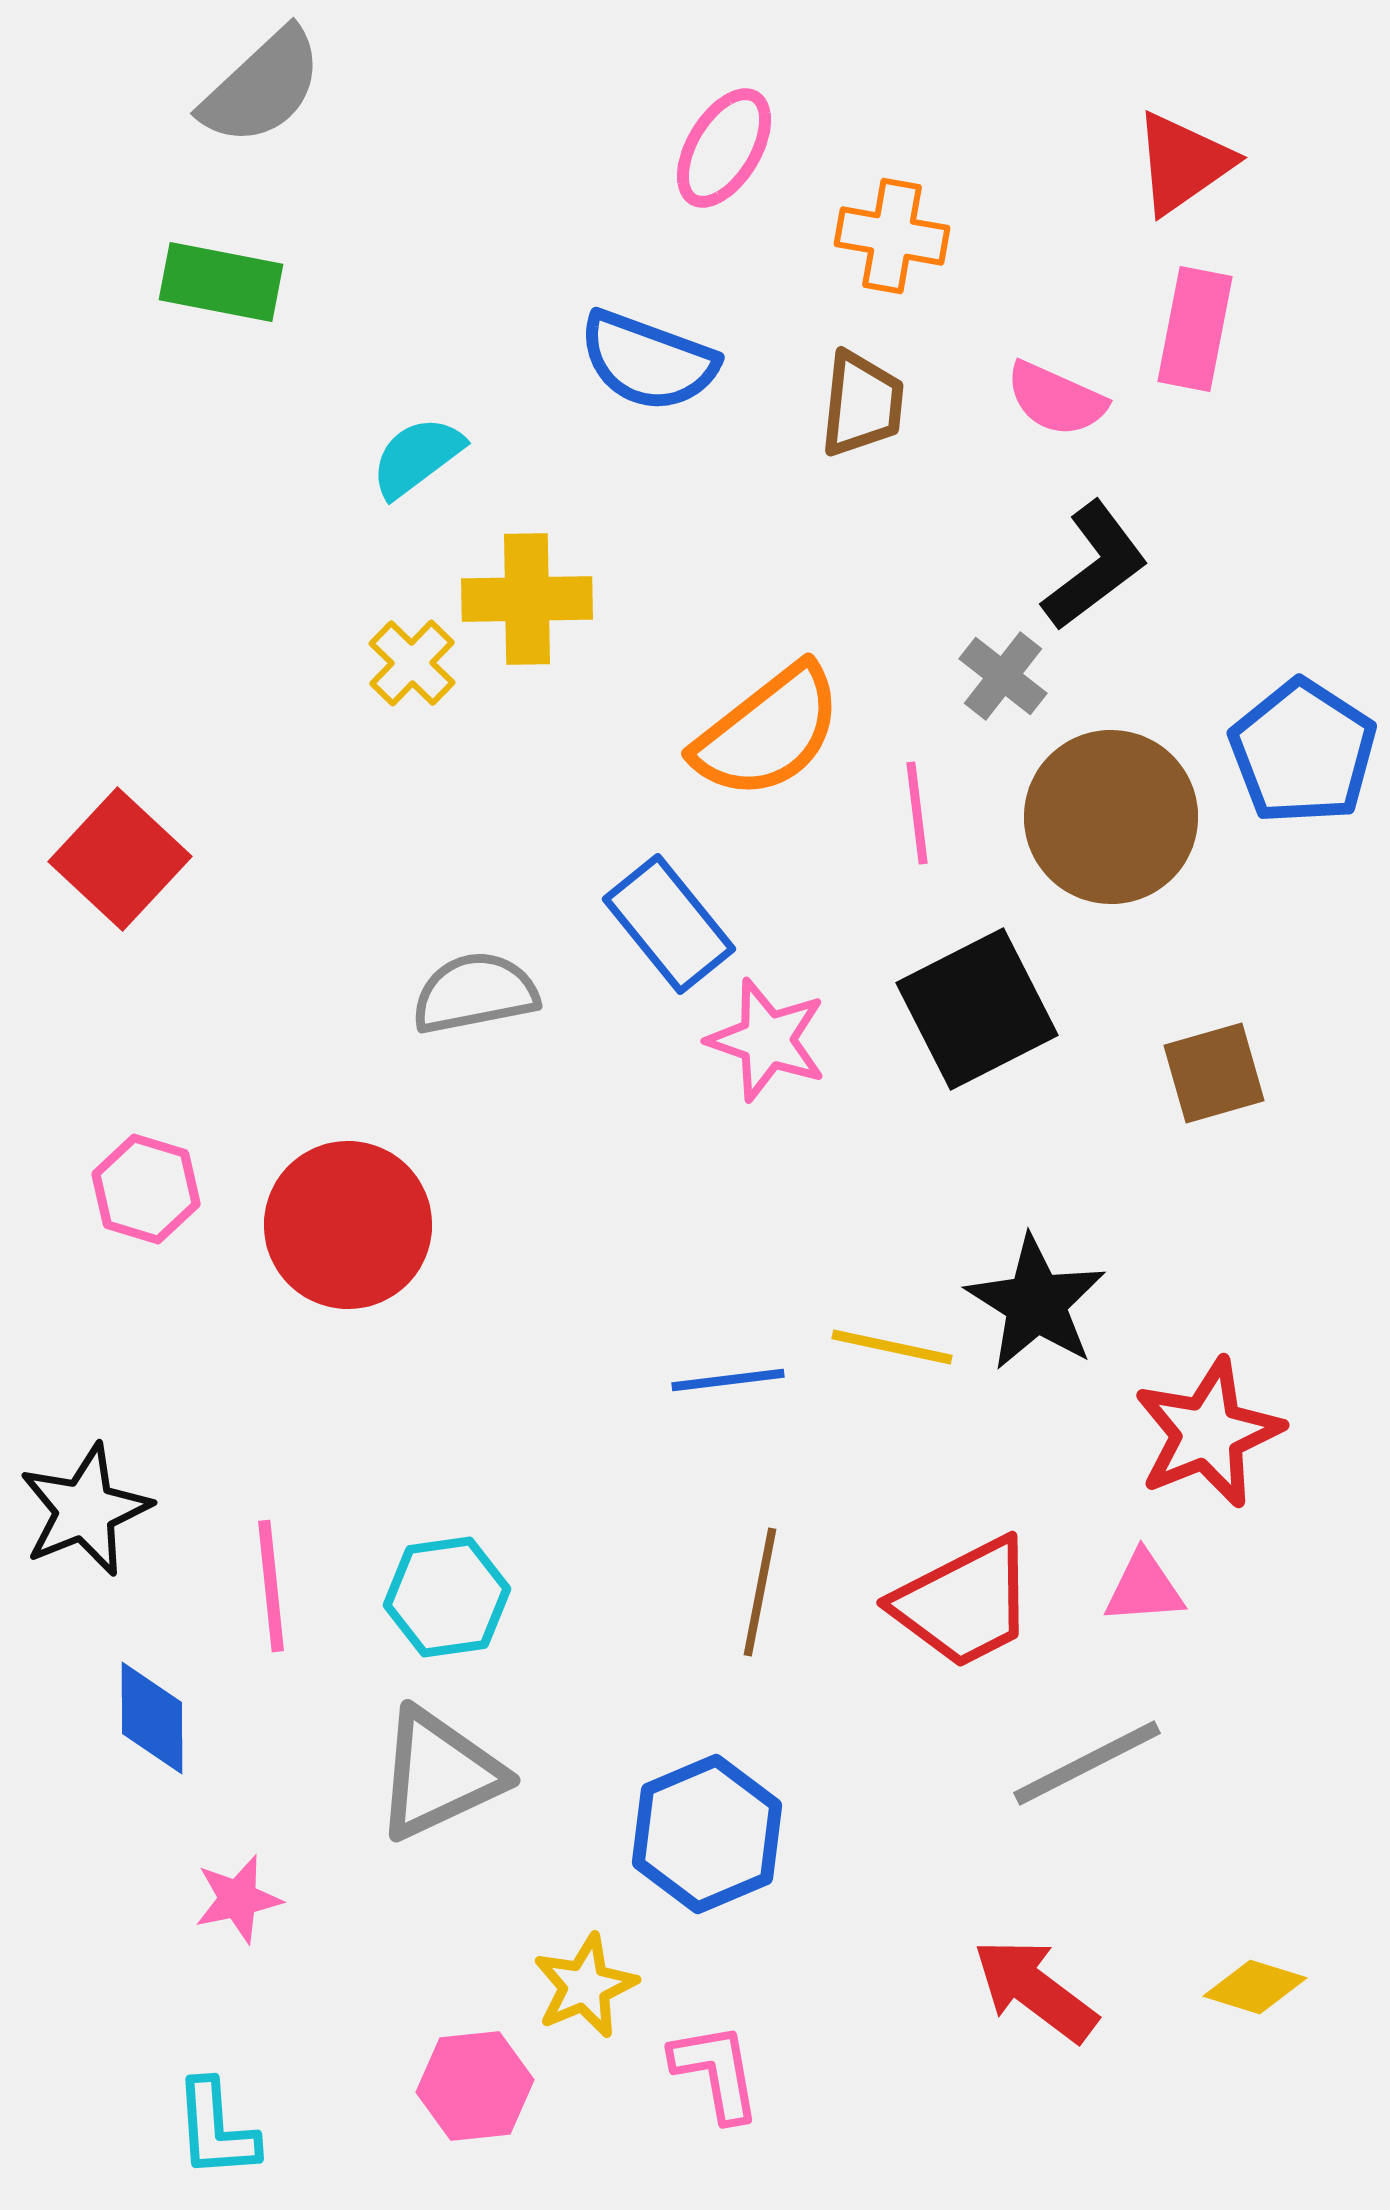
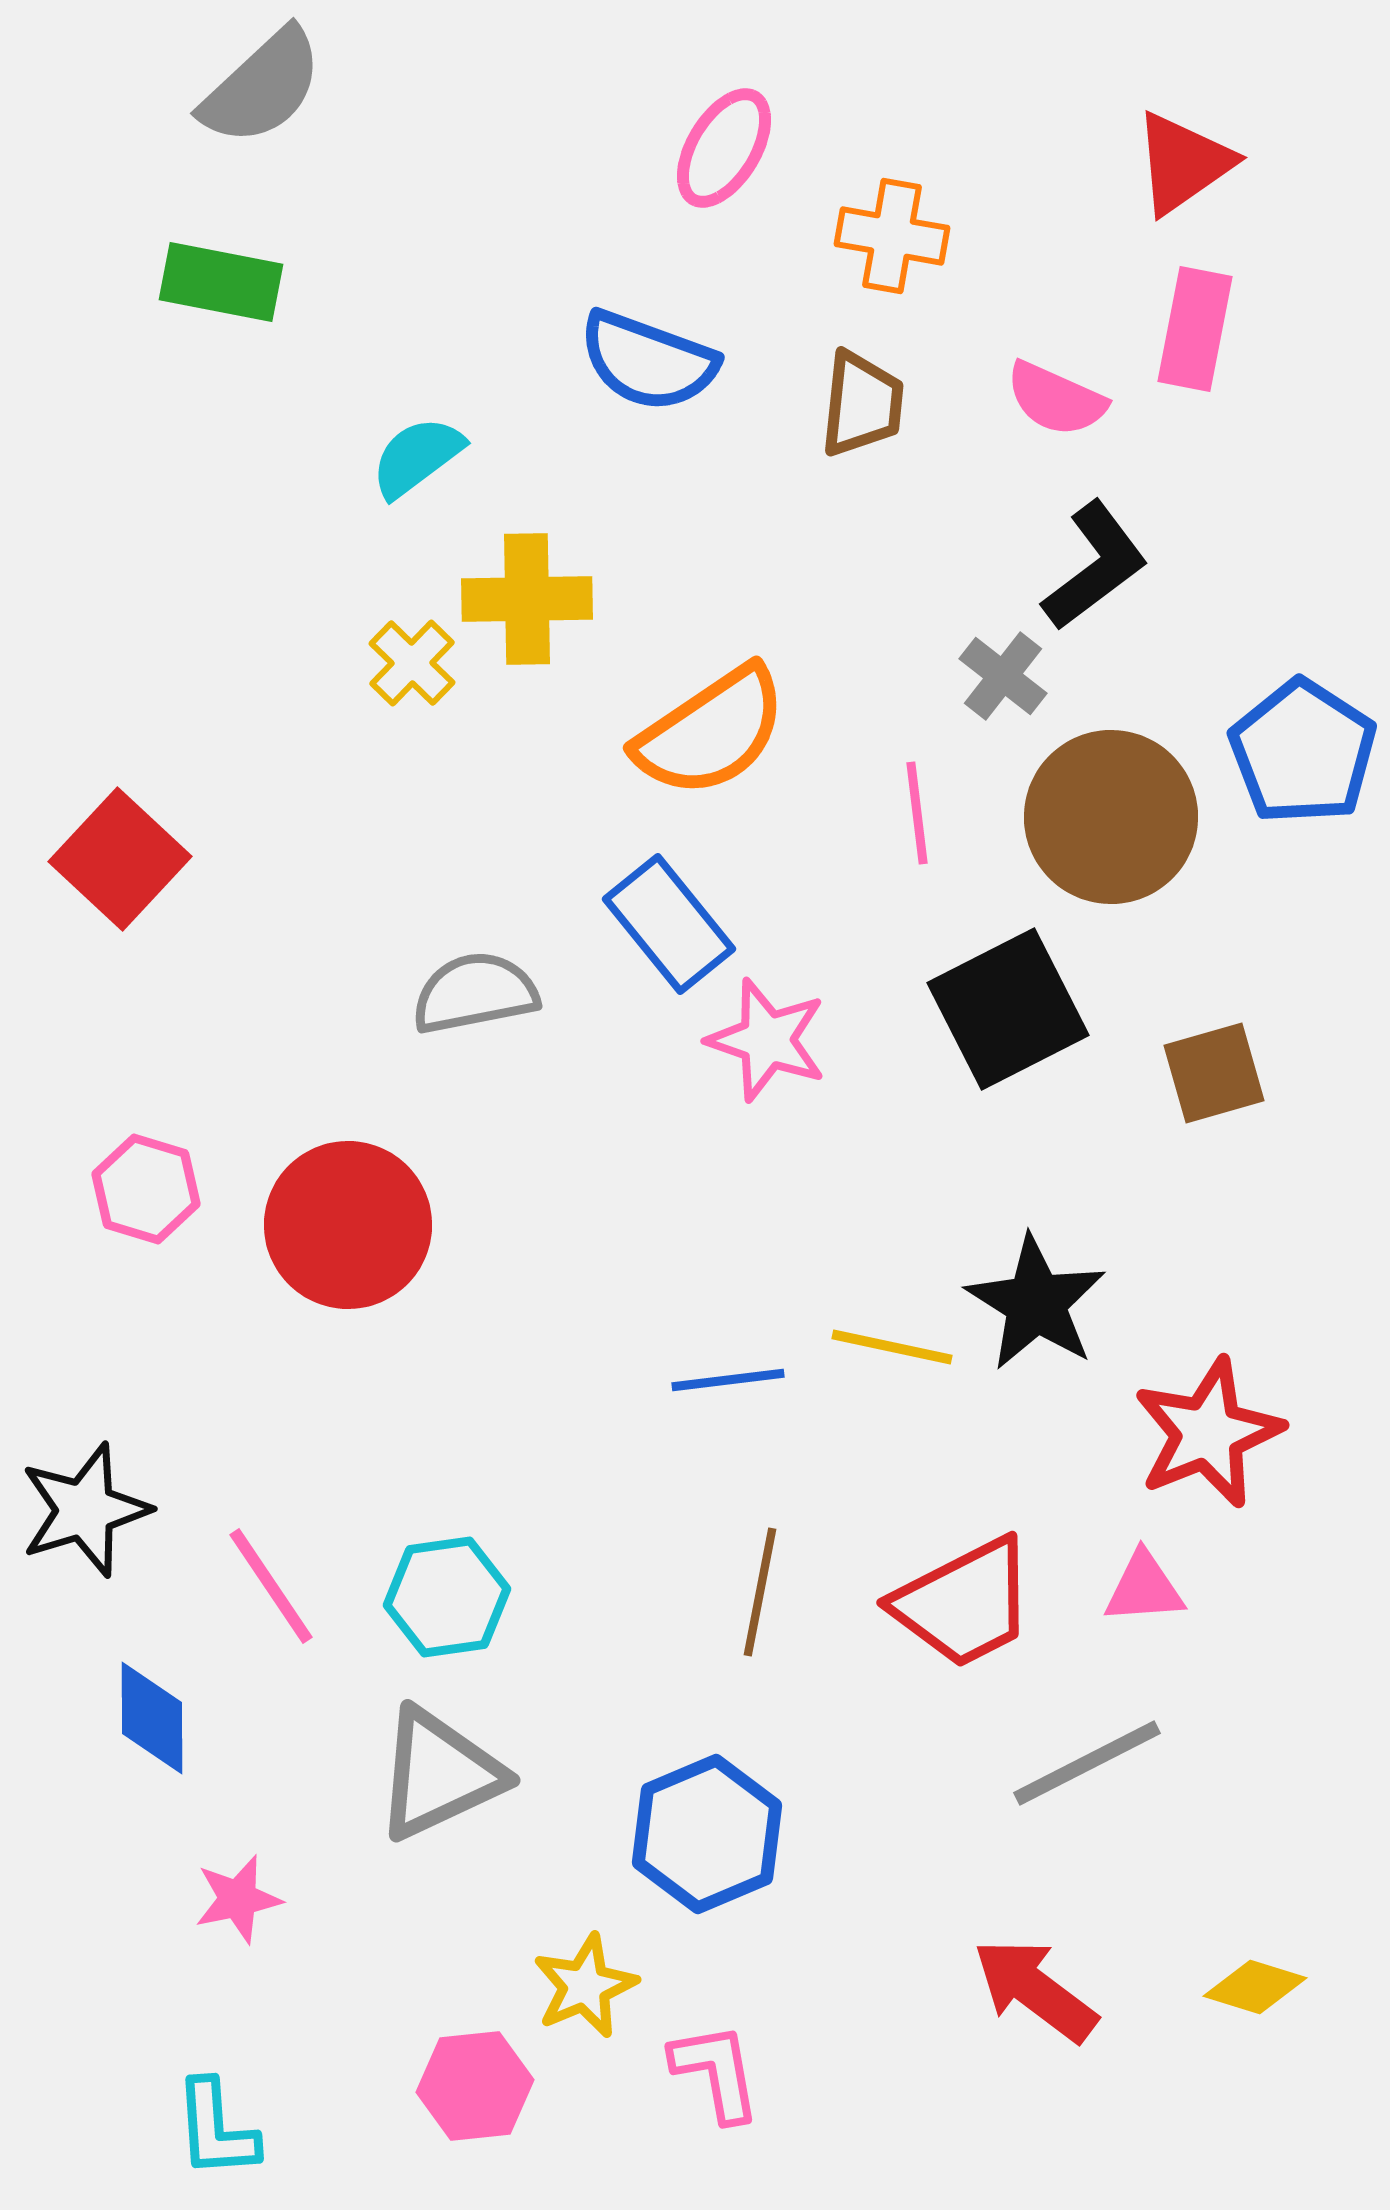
orange semicircle at (768, 732): moved 57 px left; rotated 4 degrees clockwise
black square at (977, 1009): moved 31 px right
black star at (85, 1510): rotated 5 degrees clockwise
pink line at (271, 1586): rotated 28 degrees counterclockwise
